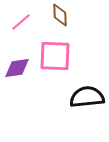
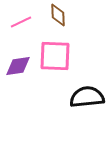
brown diamond: moved 2 px left
pink line: rotated 15 degrees clockwise
purple diamond: moved 1 px right, 2 px up
